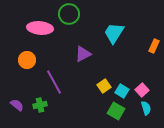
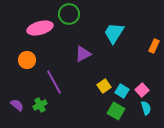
pink ellipse: rotated 20 degrees counterclockwise
green cross: rotated 16 degrees counterclockwise
